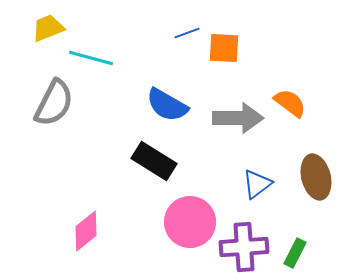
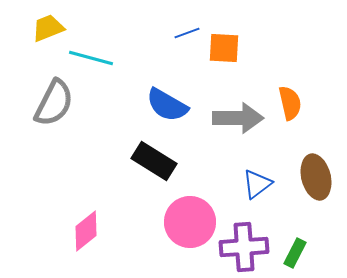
orange semicircle: rotated 40 degrees clockwise
